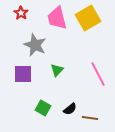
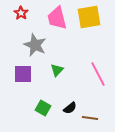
yellow square: moved 1 px right, 1 px up; rotated 20 degrees clockwise
black semicircle: moved 1 px up
